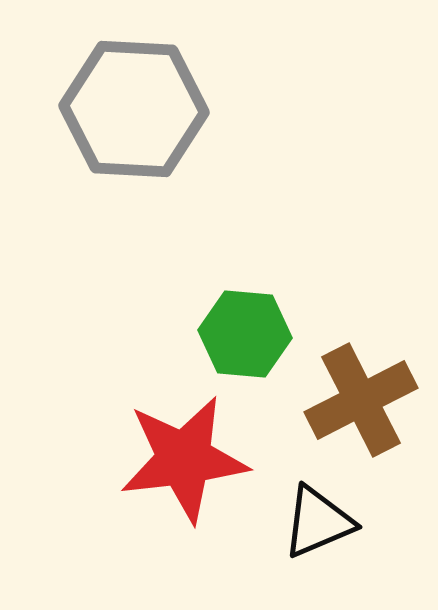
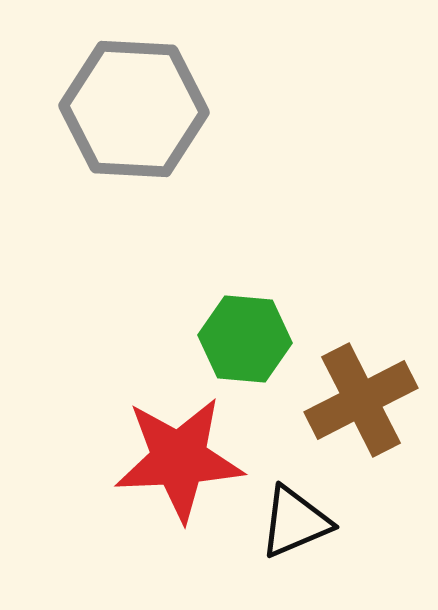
green hexagon: moved 5 px down
red star: moved 5 px left; rotated 4 degrees clockwise
black triangle: moved 23 px left
